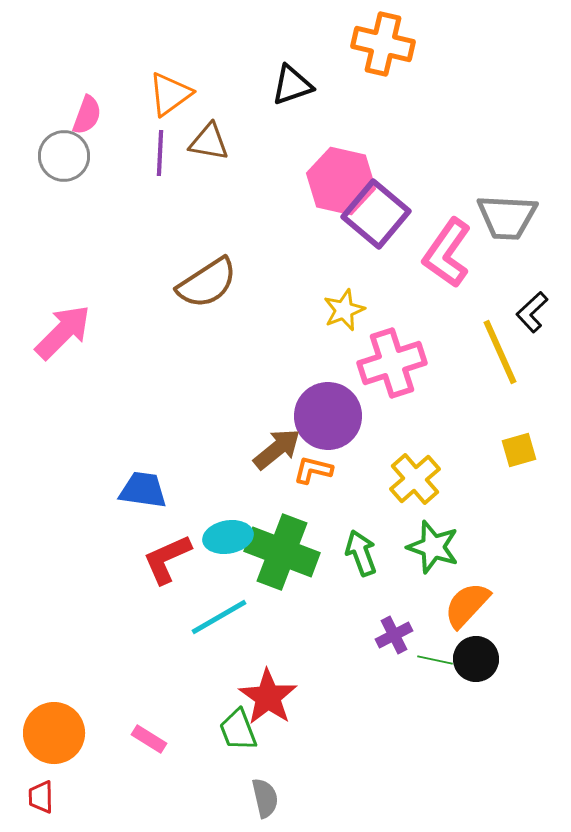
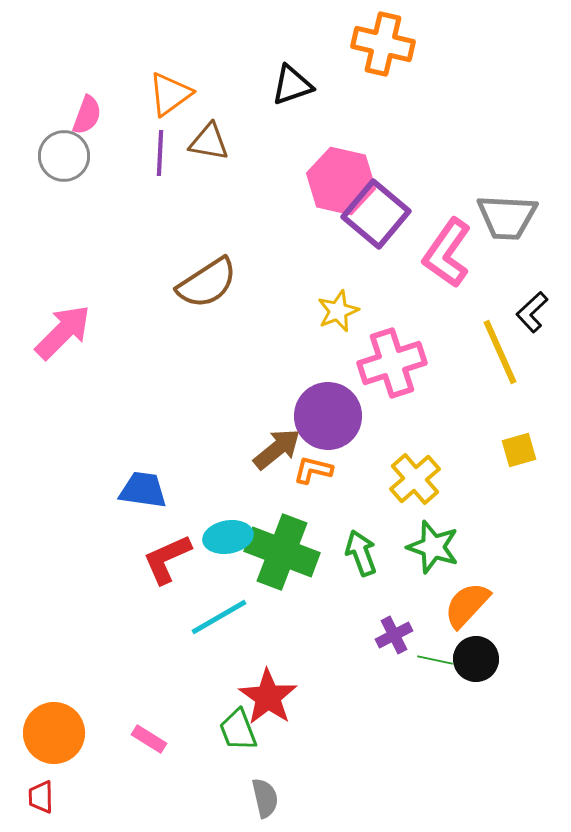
yellow star: moved 6 px left, 1 px down
